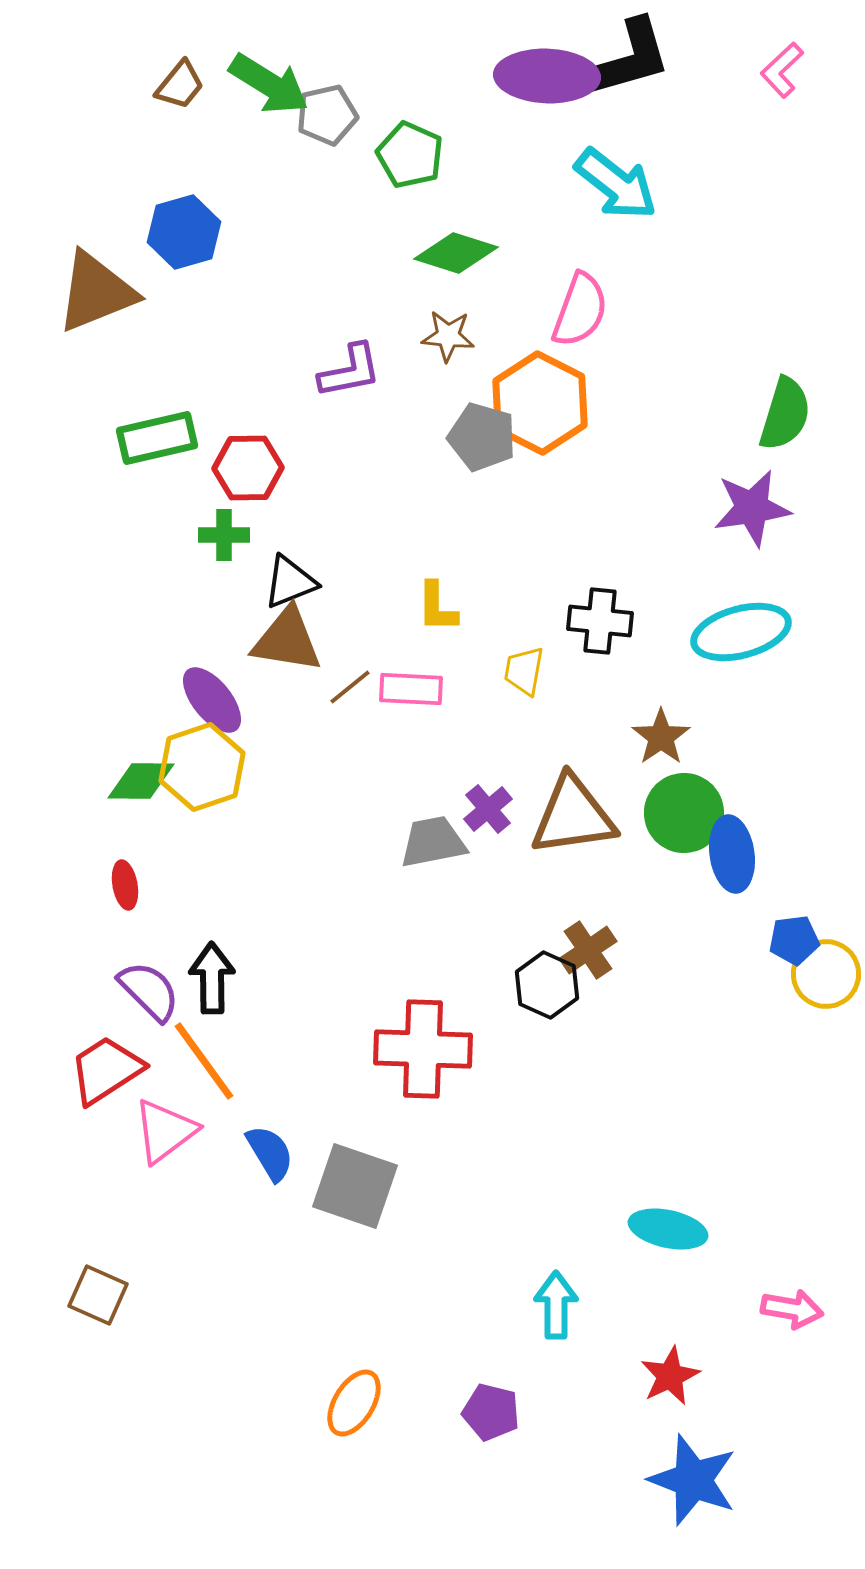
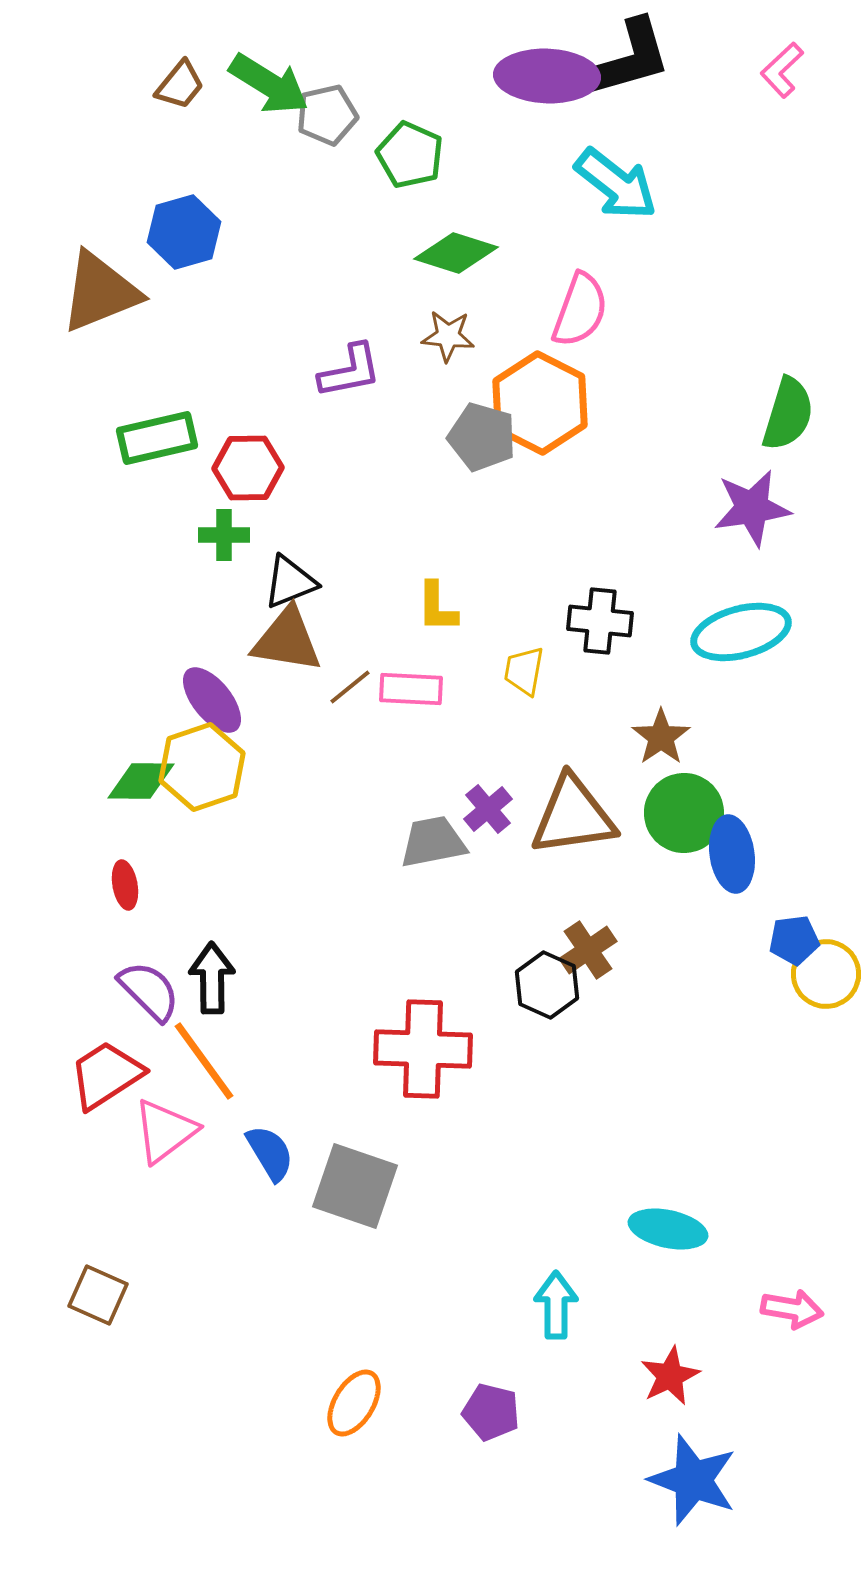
brown triangle at (96, 292): moved 4 px right
green semicircle at (785, 414): moved 3 px right
red trapezoid at (106, 1070): moved 5 px down
